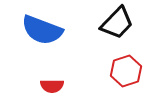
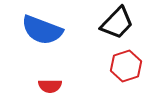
red hexagon: moved 5 px up
red semicircle: moved 2 px left
